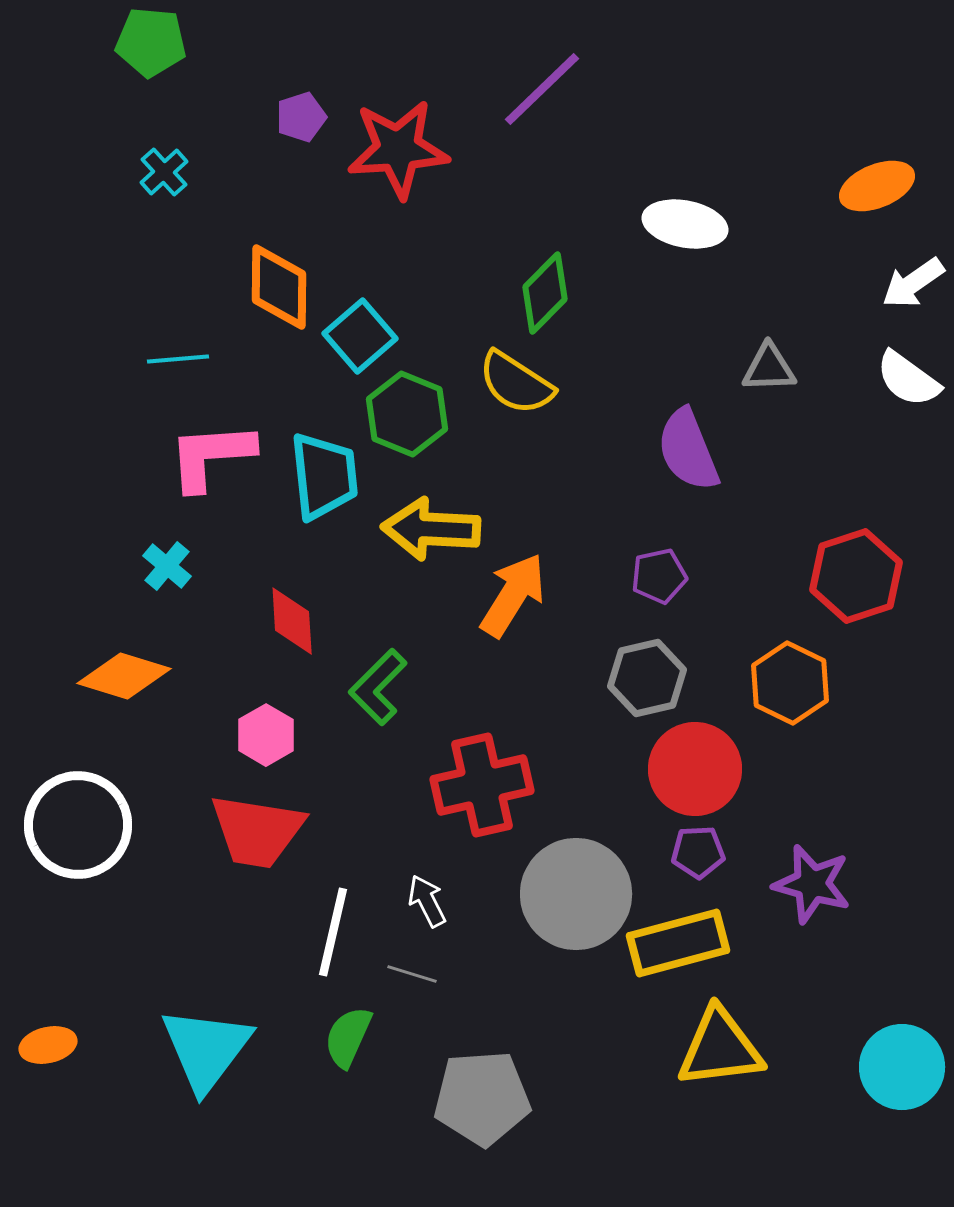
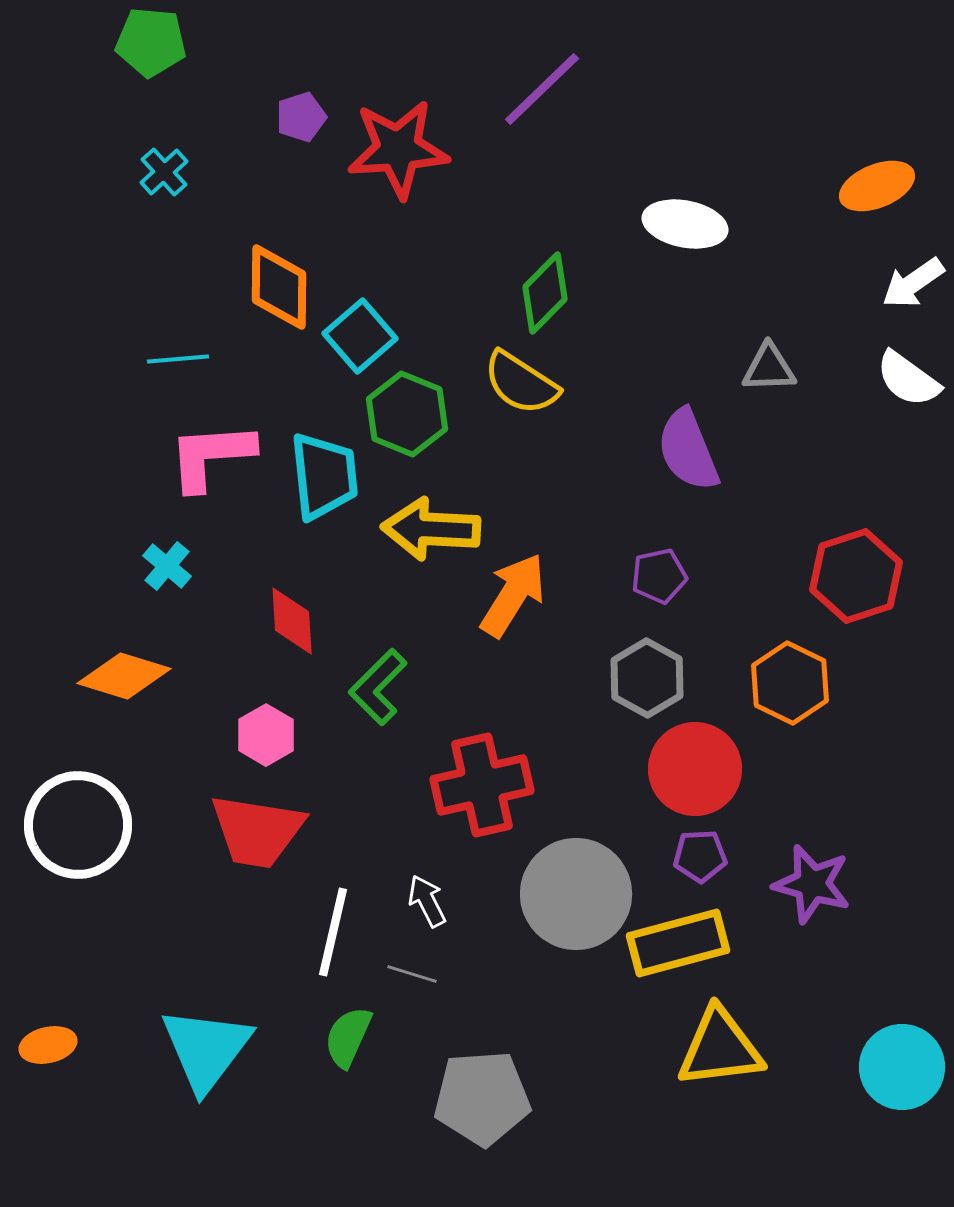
yellow semicircle at (516, 383): moved 5 px right
gray hexagon at (647, 678): rotated 18 degrees counterclockwise
purple pentagon at (698, 852): moved 2 px right, 4 px down
